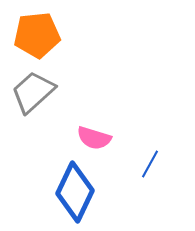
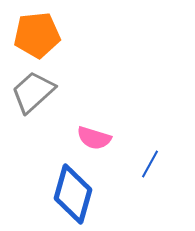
blue diamond: moved 2 px left, 2 px down; rotated 10 degrees counterclockwise
